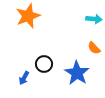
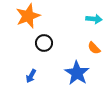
black circle: moved 21 px up
blue arrow: moved 7 px right, 2 px up
